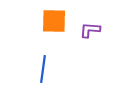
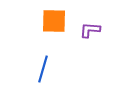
blue line: rotated 8 degrees clockwise
